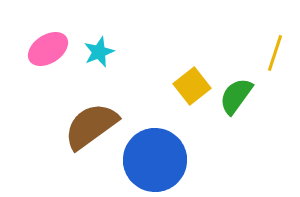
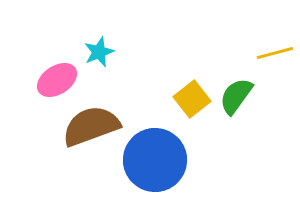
pink ellipse: moved 9 px right, 31 px down
yellow line: rotated 57 degrees clockwise
yellow square: moved 13 px down
brown semicircle: rotated 16 degrees clockwise
